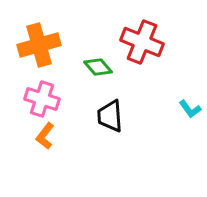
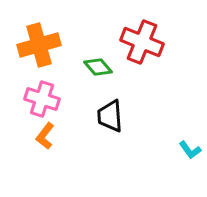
cyan L-shape: moved 41 px down
